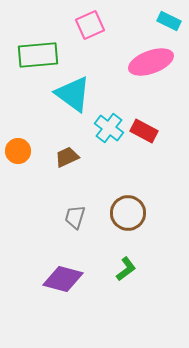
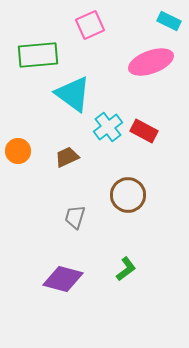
cyan cross: moved 1 px left, 1 px up; rotated 16 degrees clockwise
brown circle: moved 18 px up
